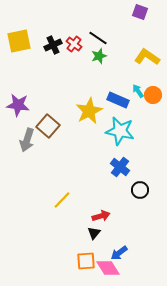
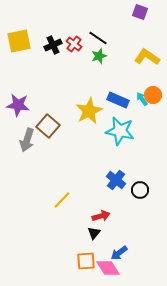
cyan arrow: moved 4 px right, 8 px down
blue cross: moved 4 px left, 13 px down
